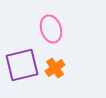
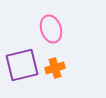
orange cross: rotated 18 degrees clockwise
